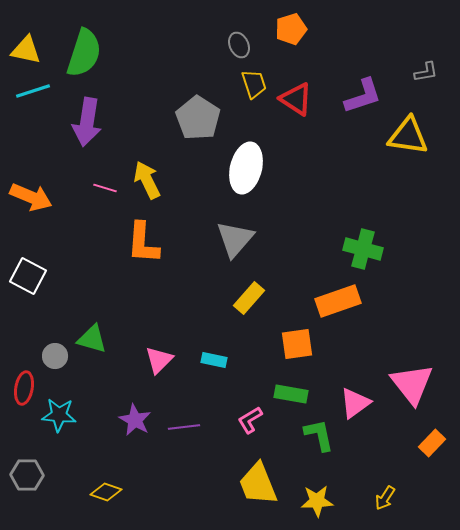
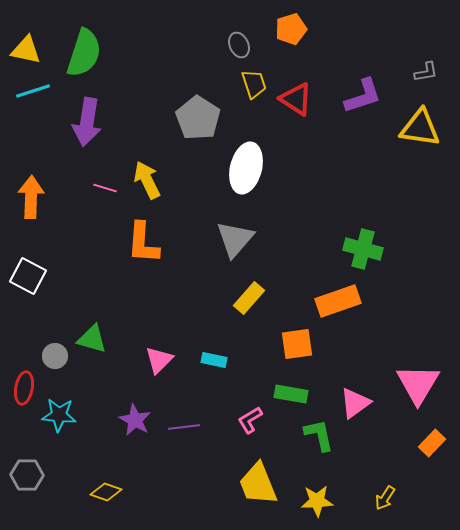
yellow triangle at (408, 136): moved 12 px right, 8 px up
orange arrow at (31, 197): rotated 111 degrees counterclockwise
pink triangle at (412, 384): moved 6 px right; rotated 9 degrees clockwise
